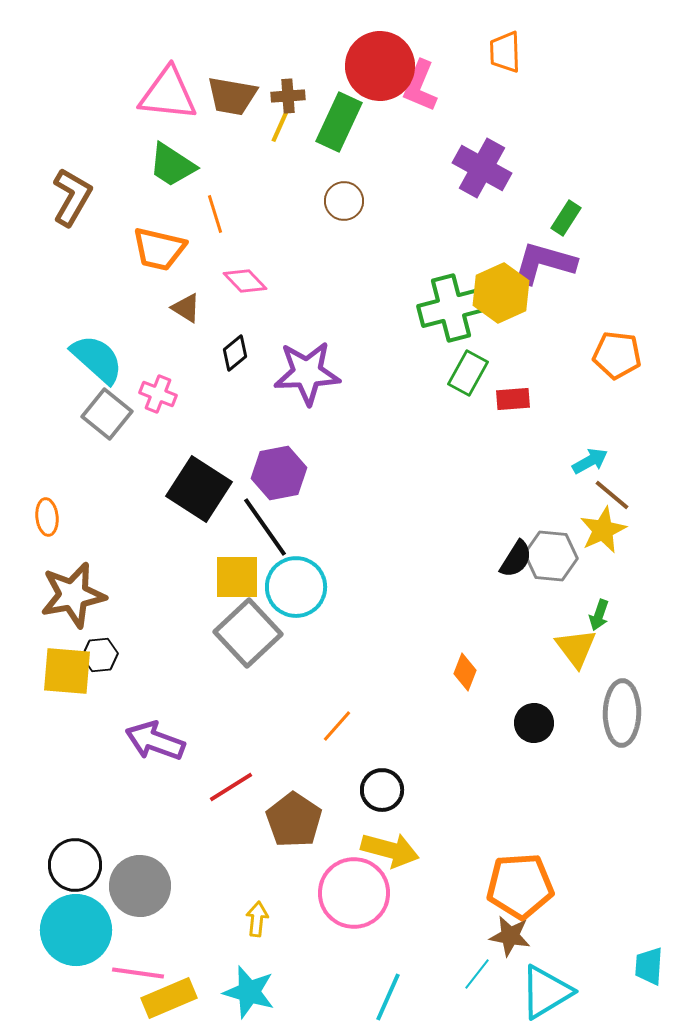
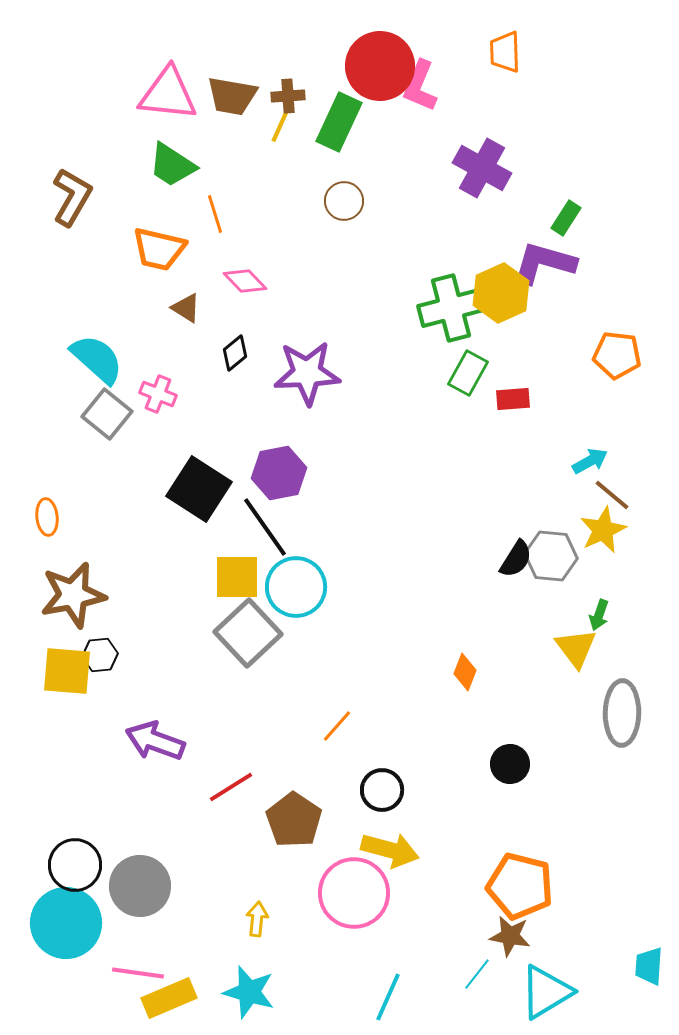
black circle at (534, 723): moved 24 px left, 41 px down
orange pentagon at (520, 886): rotated 18 degrees clockwise
cyan circle at (76, 930): moved 10 px left, 7 px up
